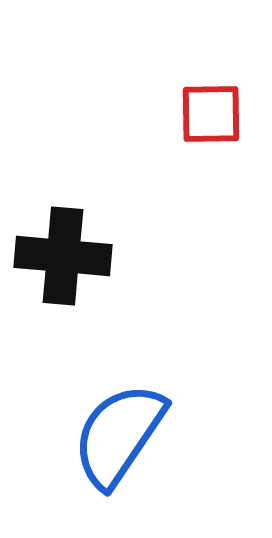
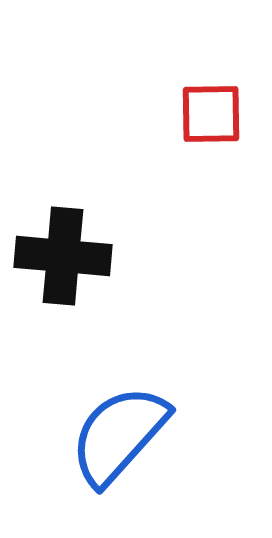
blue semicircle: rotated 8 degrees clockwise
